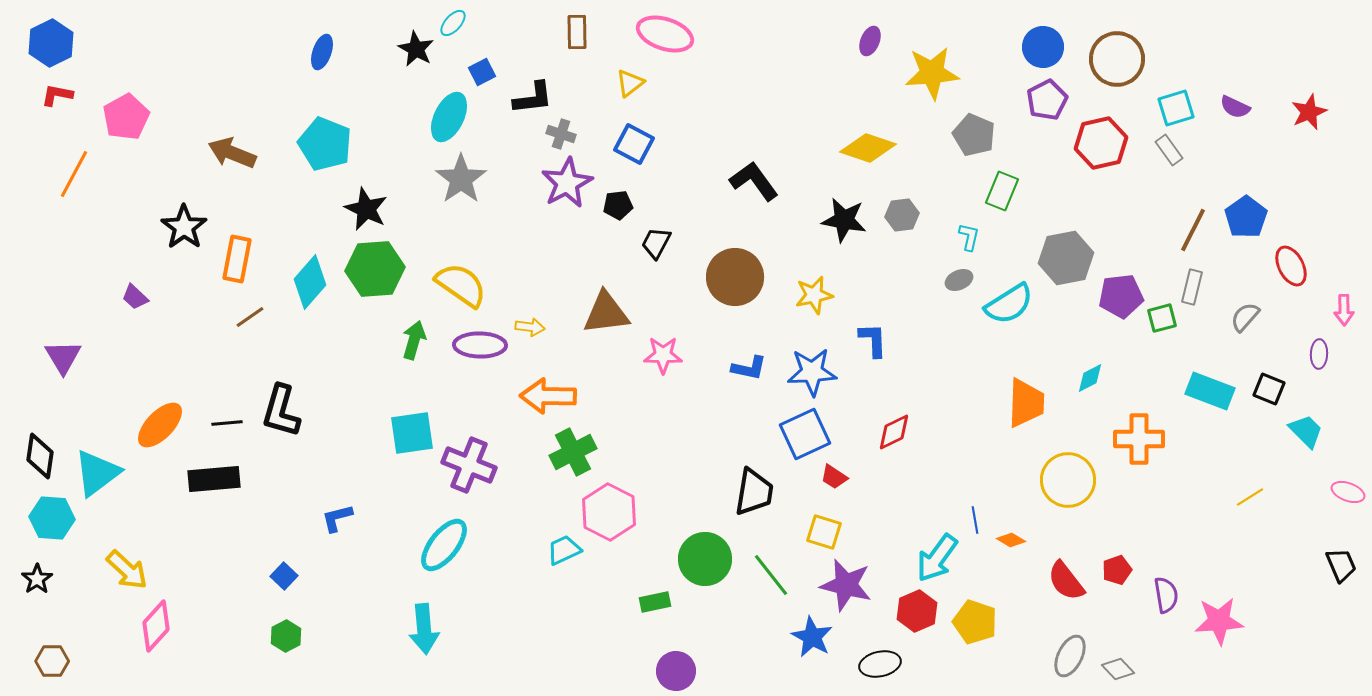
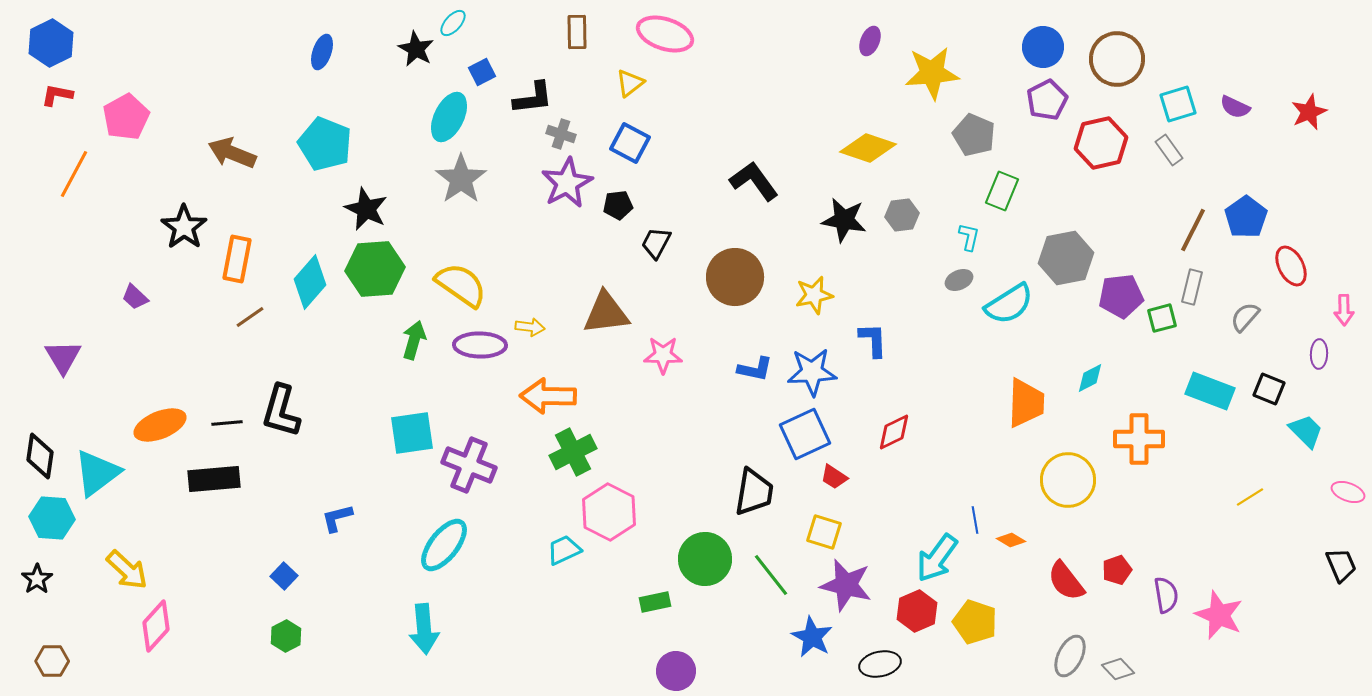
cyan square at (1176, 108): moved 2 px right, 4 px up
blue square at (634, 144): moved 4 px left, 1 px up
blue L-shape at (749, 368): moved 6 px right, 1 px down
orange ellipse at (160, 425): rotated 24 degrees clockwise
pink star at (1219, 621): moved 6 px up; rotated 27 degrees clockwise
